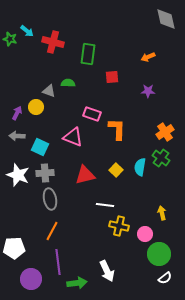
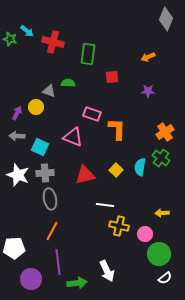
gray diamond: rotated 35 degrees clockwise
yellow arrow: rotated 80 degrees counterclockwise
